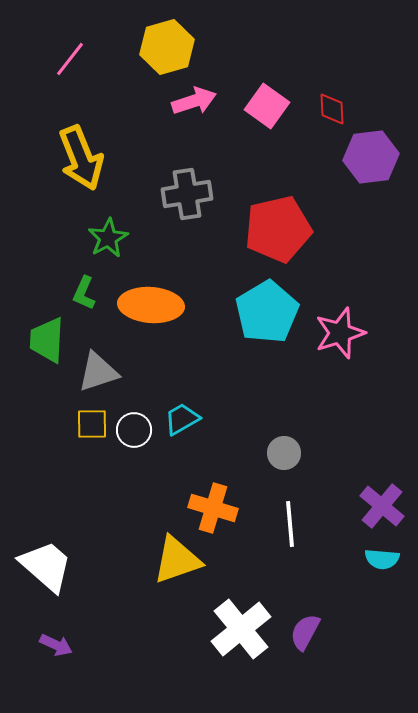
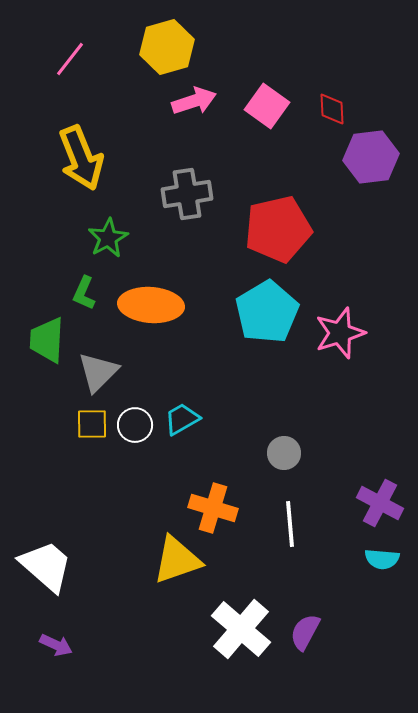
gray triangle: rotated 27 degrees counterclockwise
white circle: moved 1 px right, 5 px up
purple cross: moved 2 px left, 3 px up; rotated 12 degrees counterclockwise
white cross: rotated 10 degrees counterclockwise
